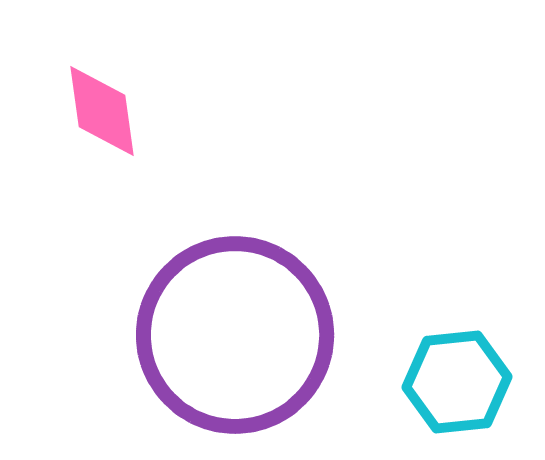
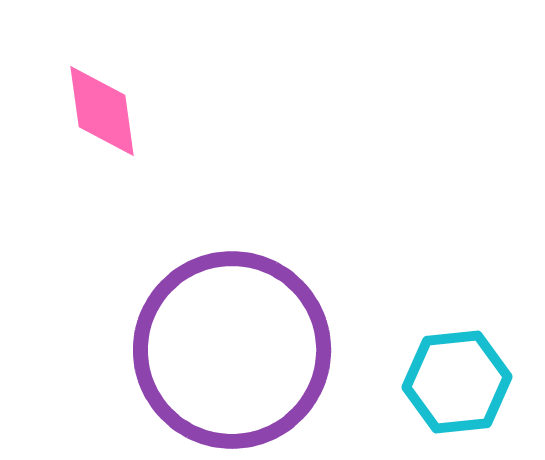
purple circle: moved 3 px left, 15 px down
